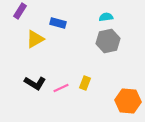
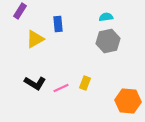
blue rectangle: moved 1 px down; rotated 70 degrees clockwise
